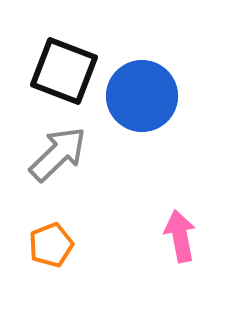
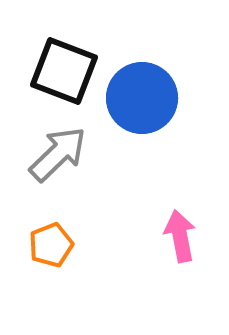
blue circle: moved 2 px down
